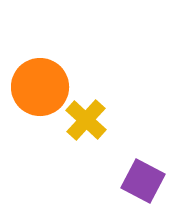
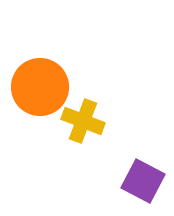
yellow cross: moved 3 px left, 1 px down; rotated 21 degrees counterclockwise
